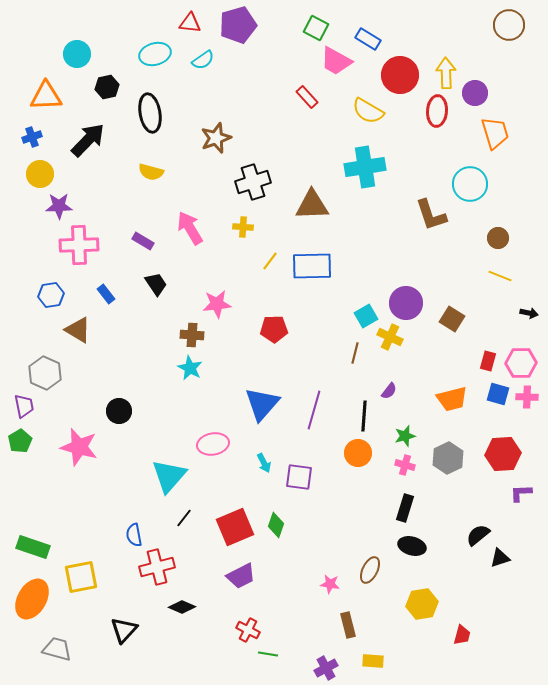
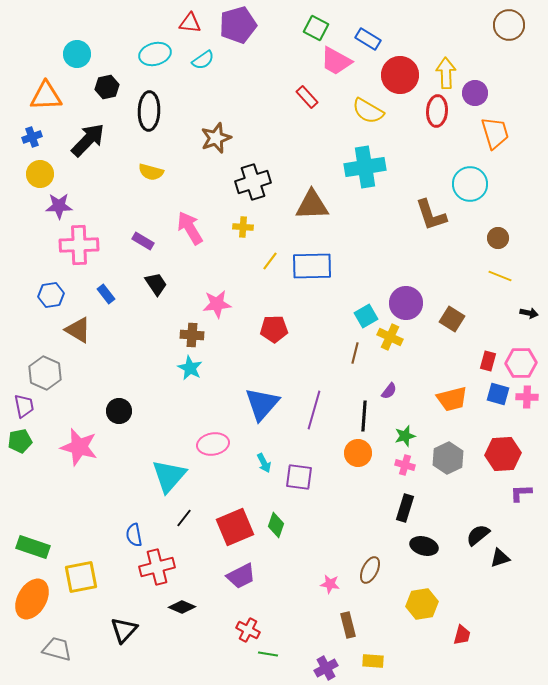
black ellipse at (150, 113): moved 1 px left, 2 px up; rotated 12 degrees clockwise
green pentagon at (20, 441): rotated 20 degrees clockwise
black ellipse at (412, 546): moved 12 px right
